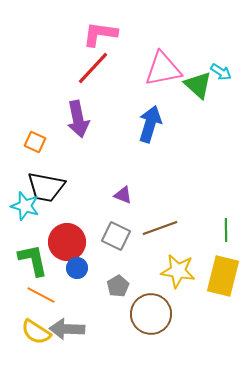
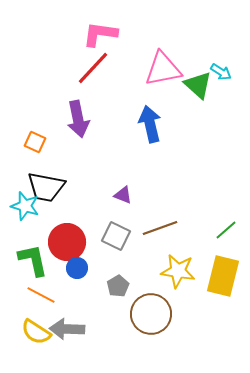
blue arrow: rotated 30 degrees counterclockwise
green line: rotated 50 degrees clockwise
